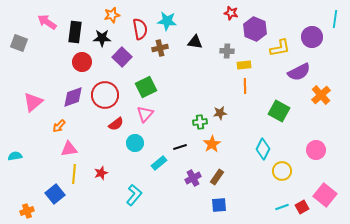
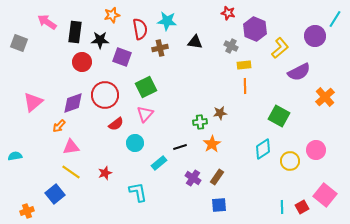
red star at (231, 13): moved 3 px left
cyan line at (335, 19): rotated 24 degrees clockwise
purple circle at (312, 37): moved 3 px right, 1 px up
black star at (102, 38): moved 2 px left, 2 px down
yellow L-shape at (280, 48): rotated 30 degrees counterclockwise
gray cross at (227, 51): moved 4 px right, 5 px up; rotated 24 degrees clockwise
purple square at (122, 57): rotated 24 degrees counterclockwise
orange cross at (321, 95): moved 4 px right, 2 px down
purple diamond at (73, 97): moved 6 px down
green square at (279, 111): moved 5 px down
pink triangle at (69, 149): moved 2 px right, 2 px up
cyan diamond at (263, 149): rotated 30 degrees clockwise
yellow circle at (282, 171): moved 8 px right, 10 px up
red star at (101, 173): moved 4 px right
yellow line at (74, 174): moved 3 px left, 2 px up; rotated 60 degrees counterclockwise
purple cross at (193, 178): rotated 28 degrees counterclockwise
cyan L-shape at (134, 195): moved 4 px right, 3 px up; rotated 50 degrees counterclockwise
cyan line at (282, 207): rotated 72 degrees counterclockwise
